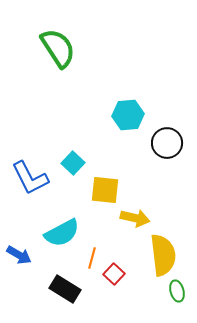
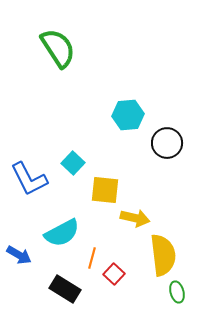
blue L-shape: moved 1 px left, 1 px down
green ellipse: moved 1 px down
